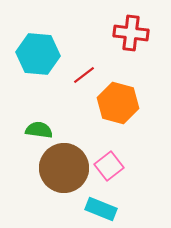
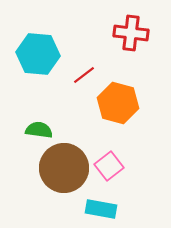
cyan rectangle: rotated 12 degrees counterclockwise
